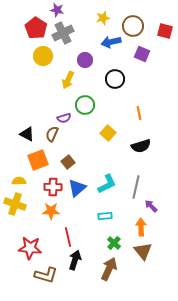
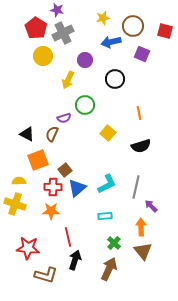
brown square: moved 3 px left, 8 px down
red star: moved 2 px left
